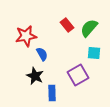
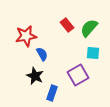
cyan square: moved 1 px left
blue rectangle: rotated 21 degrees clockwise
